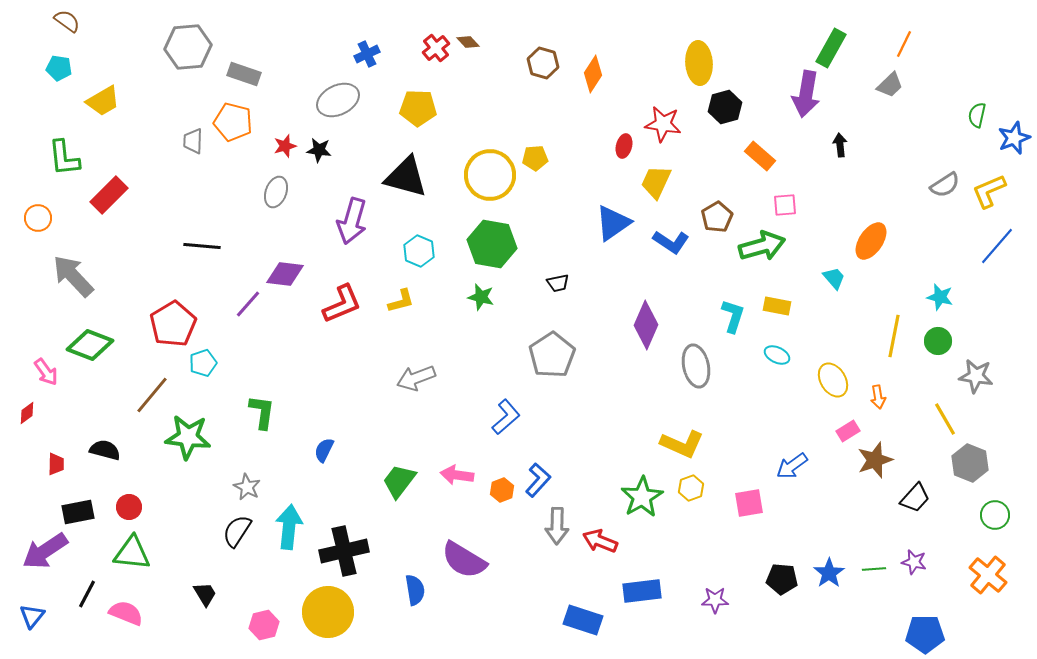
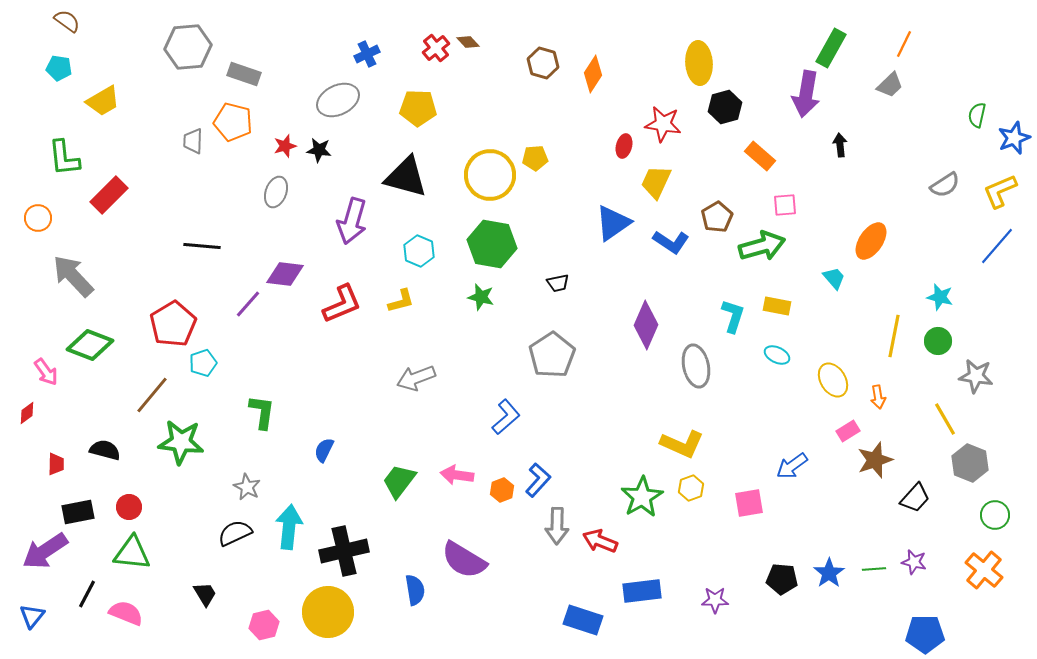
yellow L-shape at (989, 191): moved 11 px right
green star at (188, 437): moved 7 px left, 5 px down
black semicircle at (237, 531): moved 2 px left, 2 px down; rotated 32 degrees clockwise
orange cross at (988, 575): moved 4 px left, 5 px up
